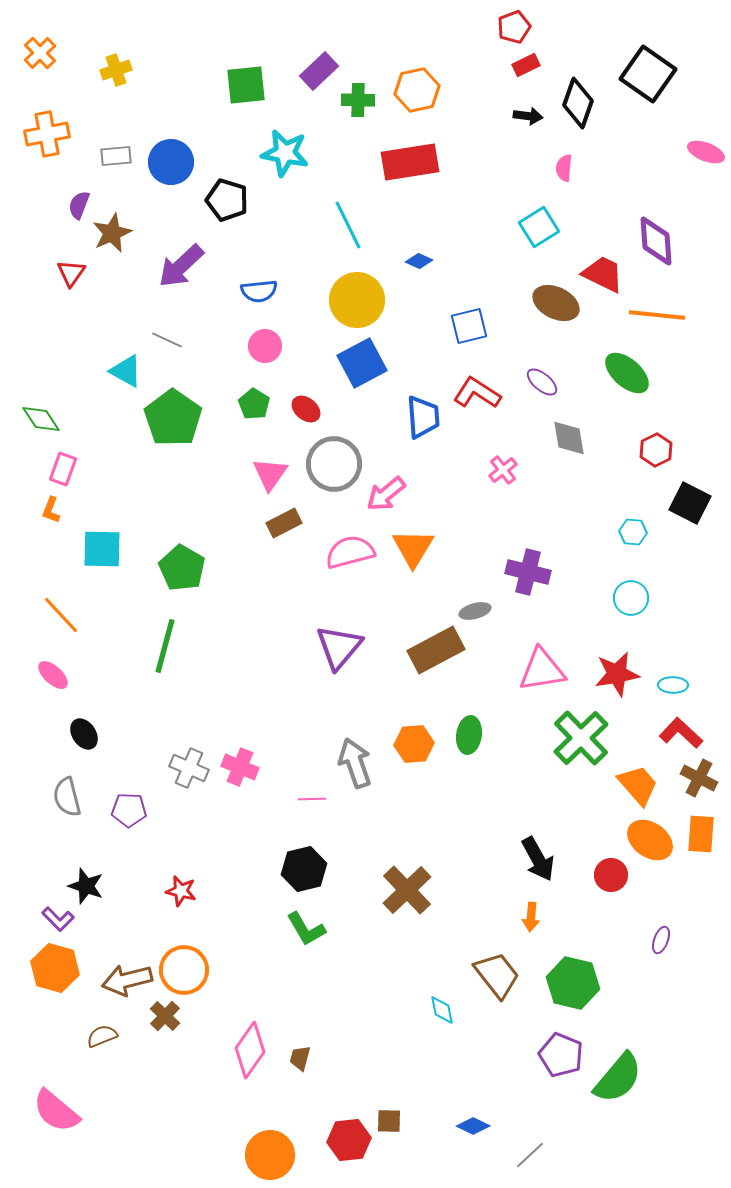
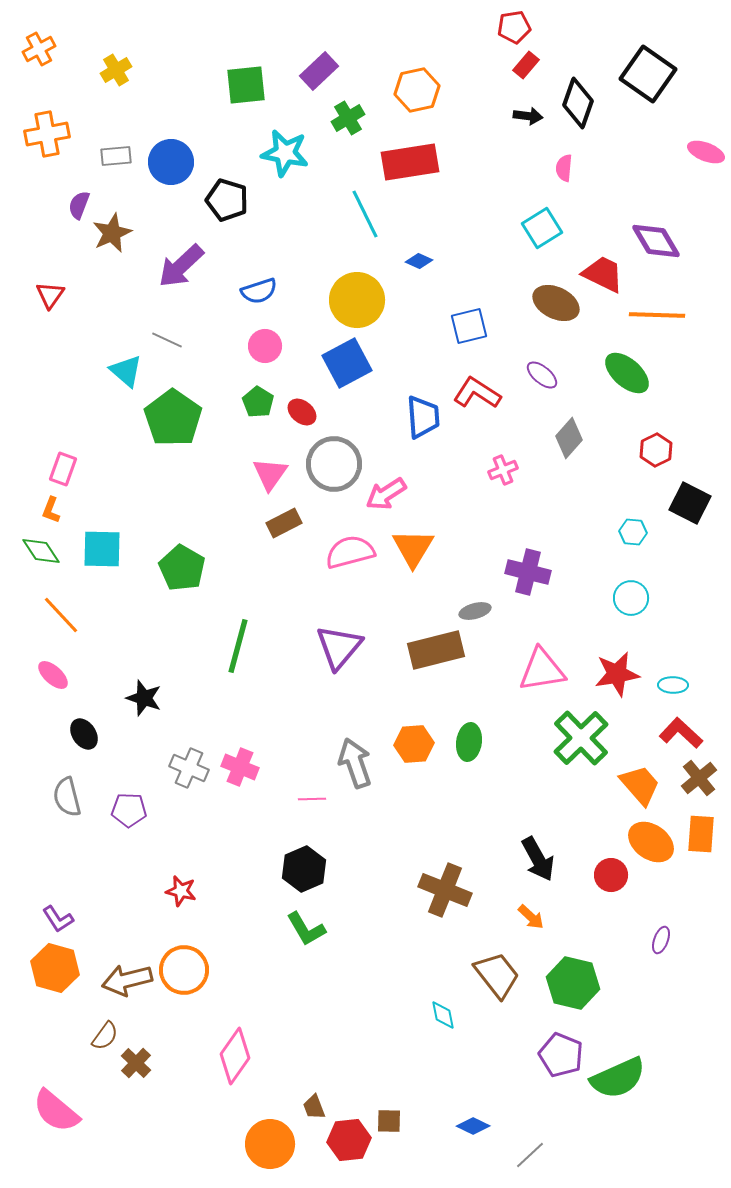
red pentagon at (514, 27): rotated 12 degrees clockwise
orange cross at (40, 53): moved 1 px left, 4 px up; rotated 16 degrees clockwise
red rectangle at (526, 65): rotated 24 degrees counterclockwise
yellow cross at (116, 70): rotated 12 degrees counterclockwise
green cross at (358, 100): moved 10 px left, 18 px down; rotated 32 degrees counterclockwise
cyan line at (348, 225): moved 17 px right, 11 px up
cyan square at (539, 227): moved 3 px right, 1 px down
purple diamond at (656, 241): rotated 27 degrees counterclockwise
red triangle at (71, 273): moved 21 px left, 22 px down
blue semicircle at (259, 291): rotated 12 degrees counterclockwise
orange line at (657, 315): rotated 4 degrees counterclockwise
blue square at (362, 363): moved 15 px left
cyan triangle at (126, 371): rotated 12 degrees clockwise
purple ellipse at (542, 382): moved 7 px up
green pentagon at (254, 404): moved 4 px right, 2 px up
red ellipse at (306, 409): moved 4 px left, 3 px down
green diamond at (41, 419): moved 132 px down
gray diamond at (569, 438): rotated 51 degrees clockwise
pink cross at (503, 470): rotated 16 degrees clockwise
pink arrow at (386, 494): rotated 6 degrees clockwise
green line at (165, 646): moved 73 px right
brown rectangle at (436, 650): rotated 14 degrees clockwise
green ellipse at (469, 735): moved 7 px down
brown cross at (699, 778): rotated 24 degrees clockwise
orange trapezoid at (638, 785): moved 2 px right
orange ellipse at (650, 840): moved 1 px right, 2 px down
black hexagon at (304, 869): rotated 9 degrees counterclockwise
black star at (86, 886): moved 58 px right, 188 px up
brown cross at (407, 890): moved 38 px right; rotated 24 degrees counterclockwise
orange arrow at (531, 917): rotated 52 degrees counterclockwise
purple L-shape at (58, 919): rotated 12 degrees clockwise
cyan diamond at (442, 1010): moved 1 px right, 5 px down
brown cross at (165, 1016): moved 29 px left, 47 px down
brown semicircle at (102, 1036): moved 3 px right; rotated 148 degrees clockwise
pink diamond at (250, 1050): moved 15 px left, 6 px down
brown trapezoid at (300, 1058): moved 14 px right, 49 px down; rotated 36 degrees counterclockwise
green semicircle at (618, 1078): rotated 26 degrees clockwise
orange circle at (270, 1155): moved 11 px up
